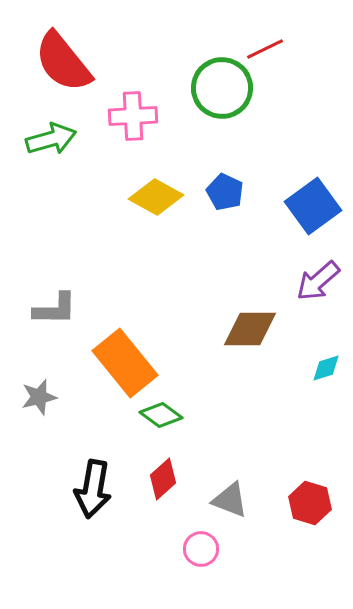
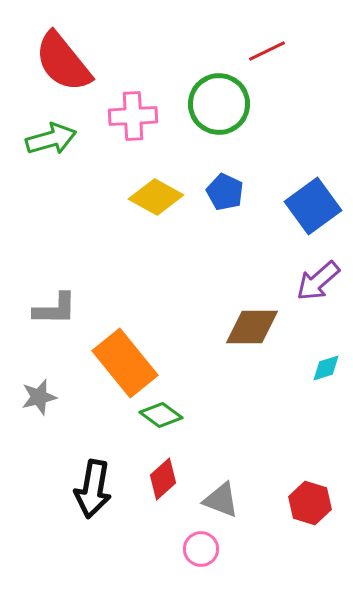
red line: moved 2 px right, 2 px down
green circle: moved 3 px left, 16 px down
brown diamond: moved 2 px right, 2 px up
gray triangle: moved 9 px left
